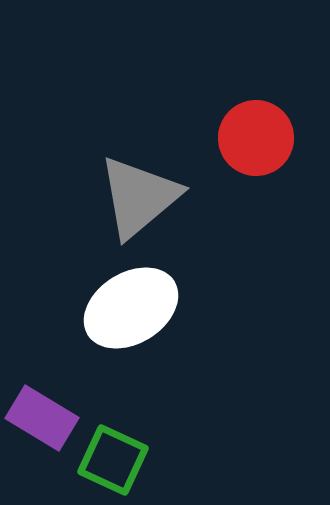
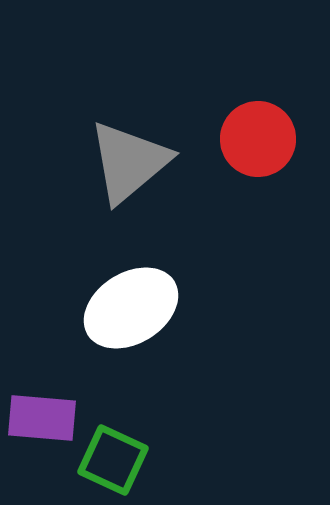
red circle: moved 2 px right, 1 px down
gray triangle: moved 10 px left, 35 px up
purple rectangle: rotated 26 degrees counterclockwise
